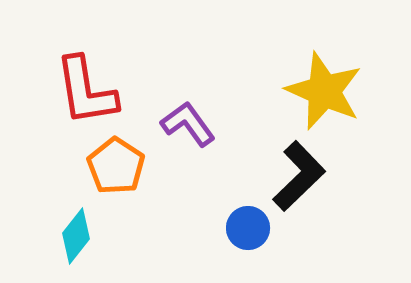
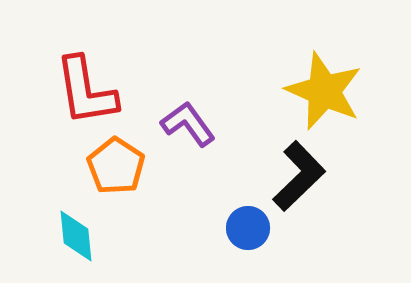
cyan diamond: rotated 44 degrees counterclockwise
